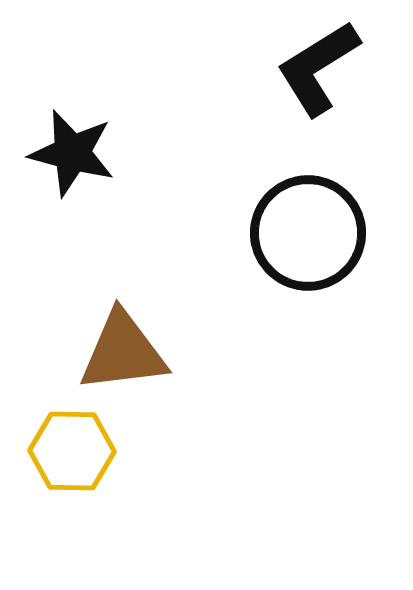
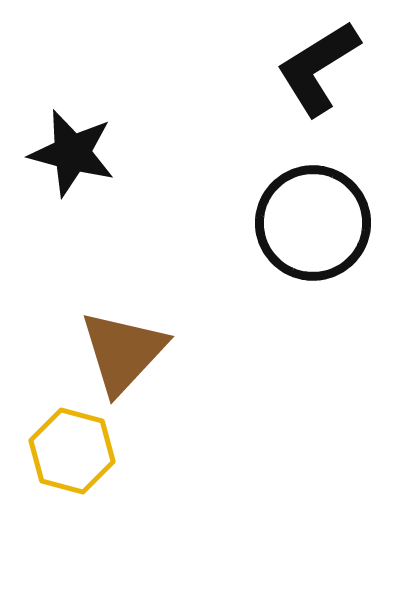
black circle: moved 5 px right, 10 px up
brown triangle: rotated 40 degrees counterclockwise
yellow hexagon: rotated 14 degrees clockwise
